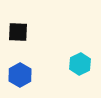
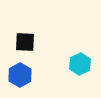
black square: moved 7 px right, 10 px down
